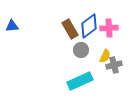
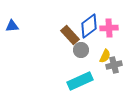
brown rectangle: moved 6 px down; rotated 12 degrees counterclockwise
